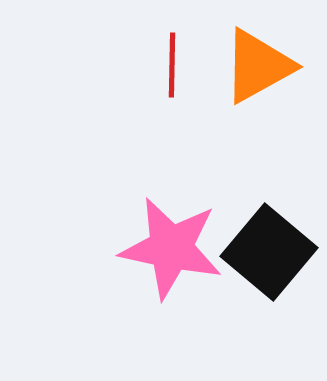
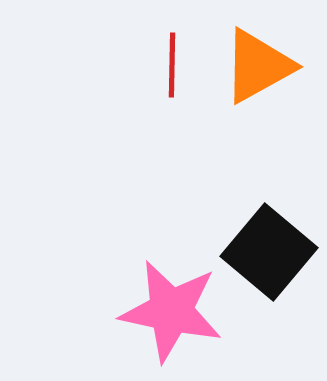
pink star: moved 63 px down
